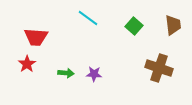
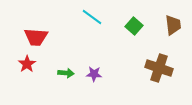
cyan line: moved 4 px right, 1 px up
